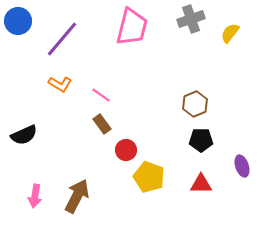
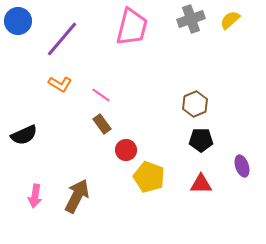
yellow semicircle: moved 13 px up; rotated 10 degrees clockwise
